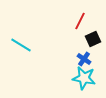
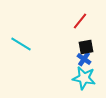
red line: rotated 12 degrees clockwise
black square: moved 7 px left, 8 px down; rotated 14 degrees clockwise
cyan line: moved 1 px up
